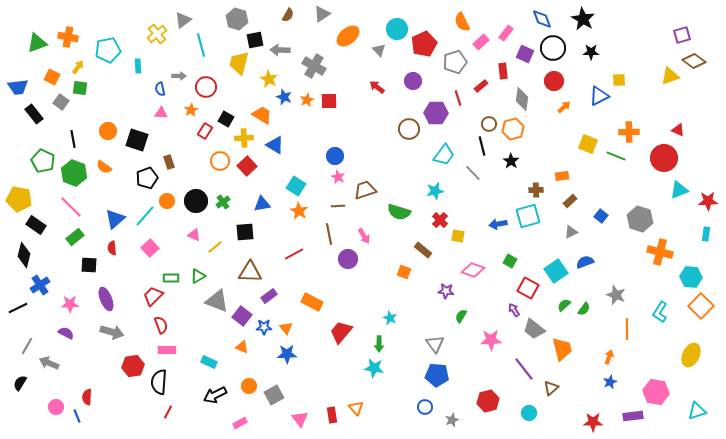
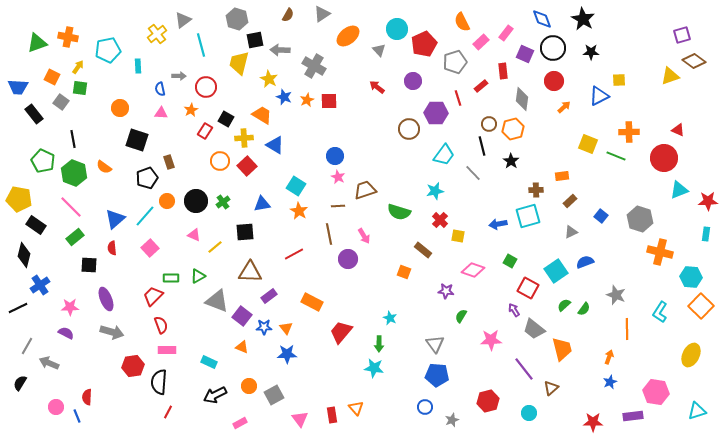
blue trapezoid at (18, 87): rotated 10 degrees clockwise
orange circle at (108, 131): moved 12 px right, 23 px up
pink star at (70, 304): moved 3 px down
